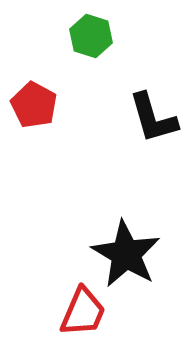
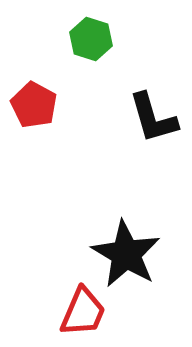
green hexagon: moved 3 px down
